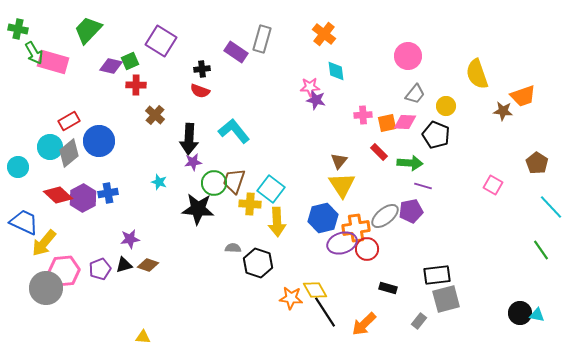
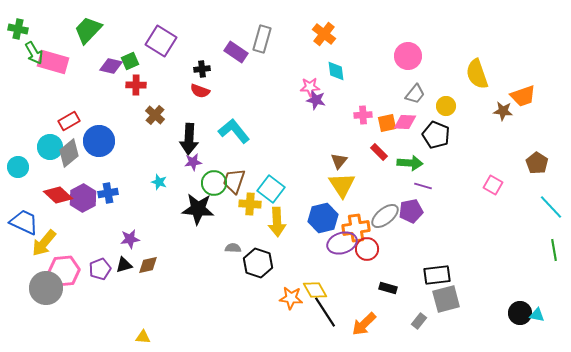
green line at (541, 250): moved 13 px right; rotated 25 degrees clockwise
brown diamond at (148, 265): rotated 30 degrees counterclockwise
